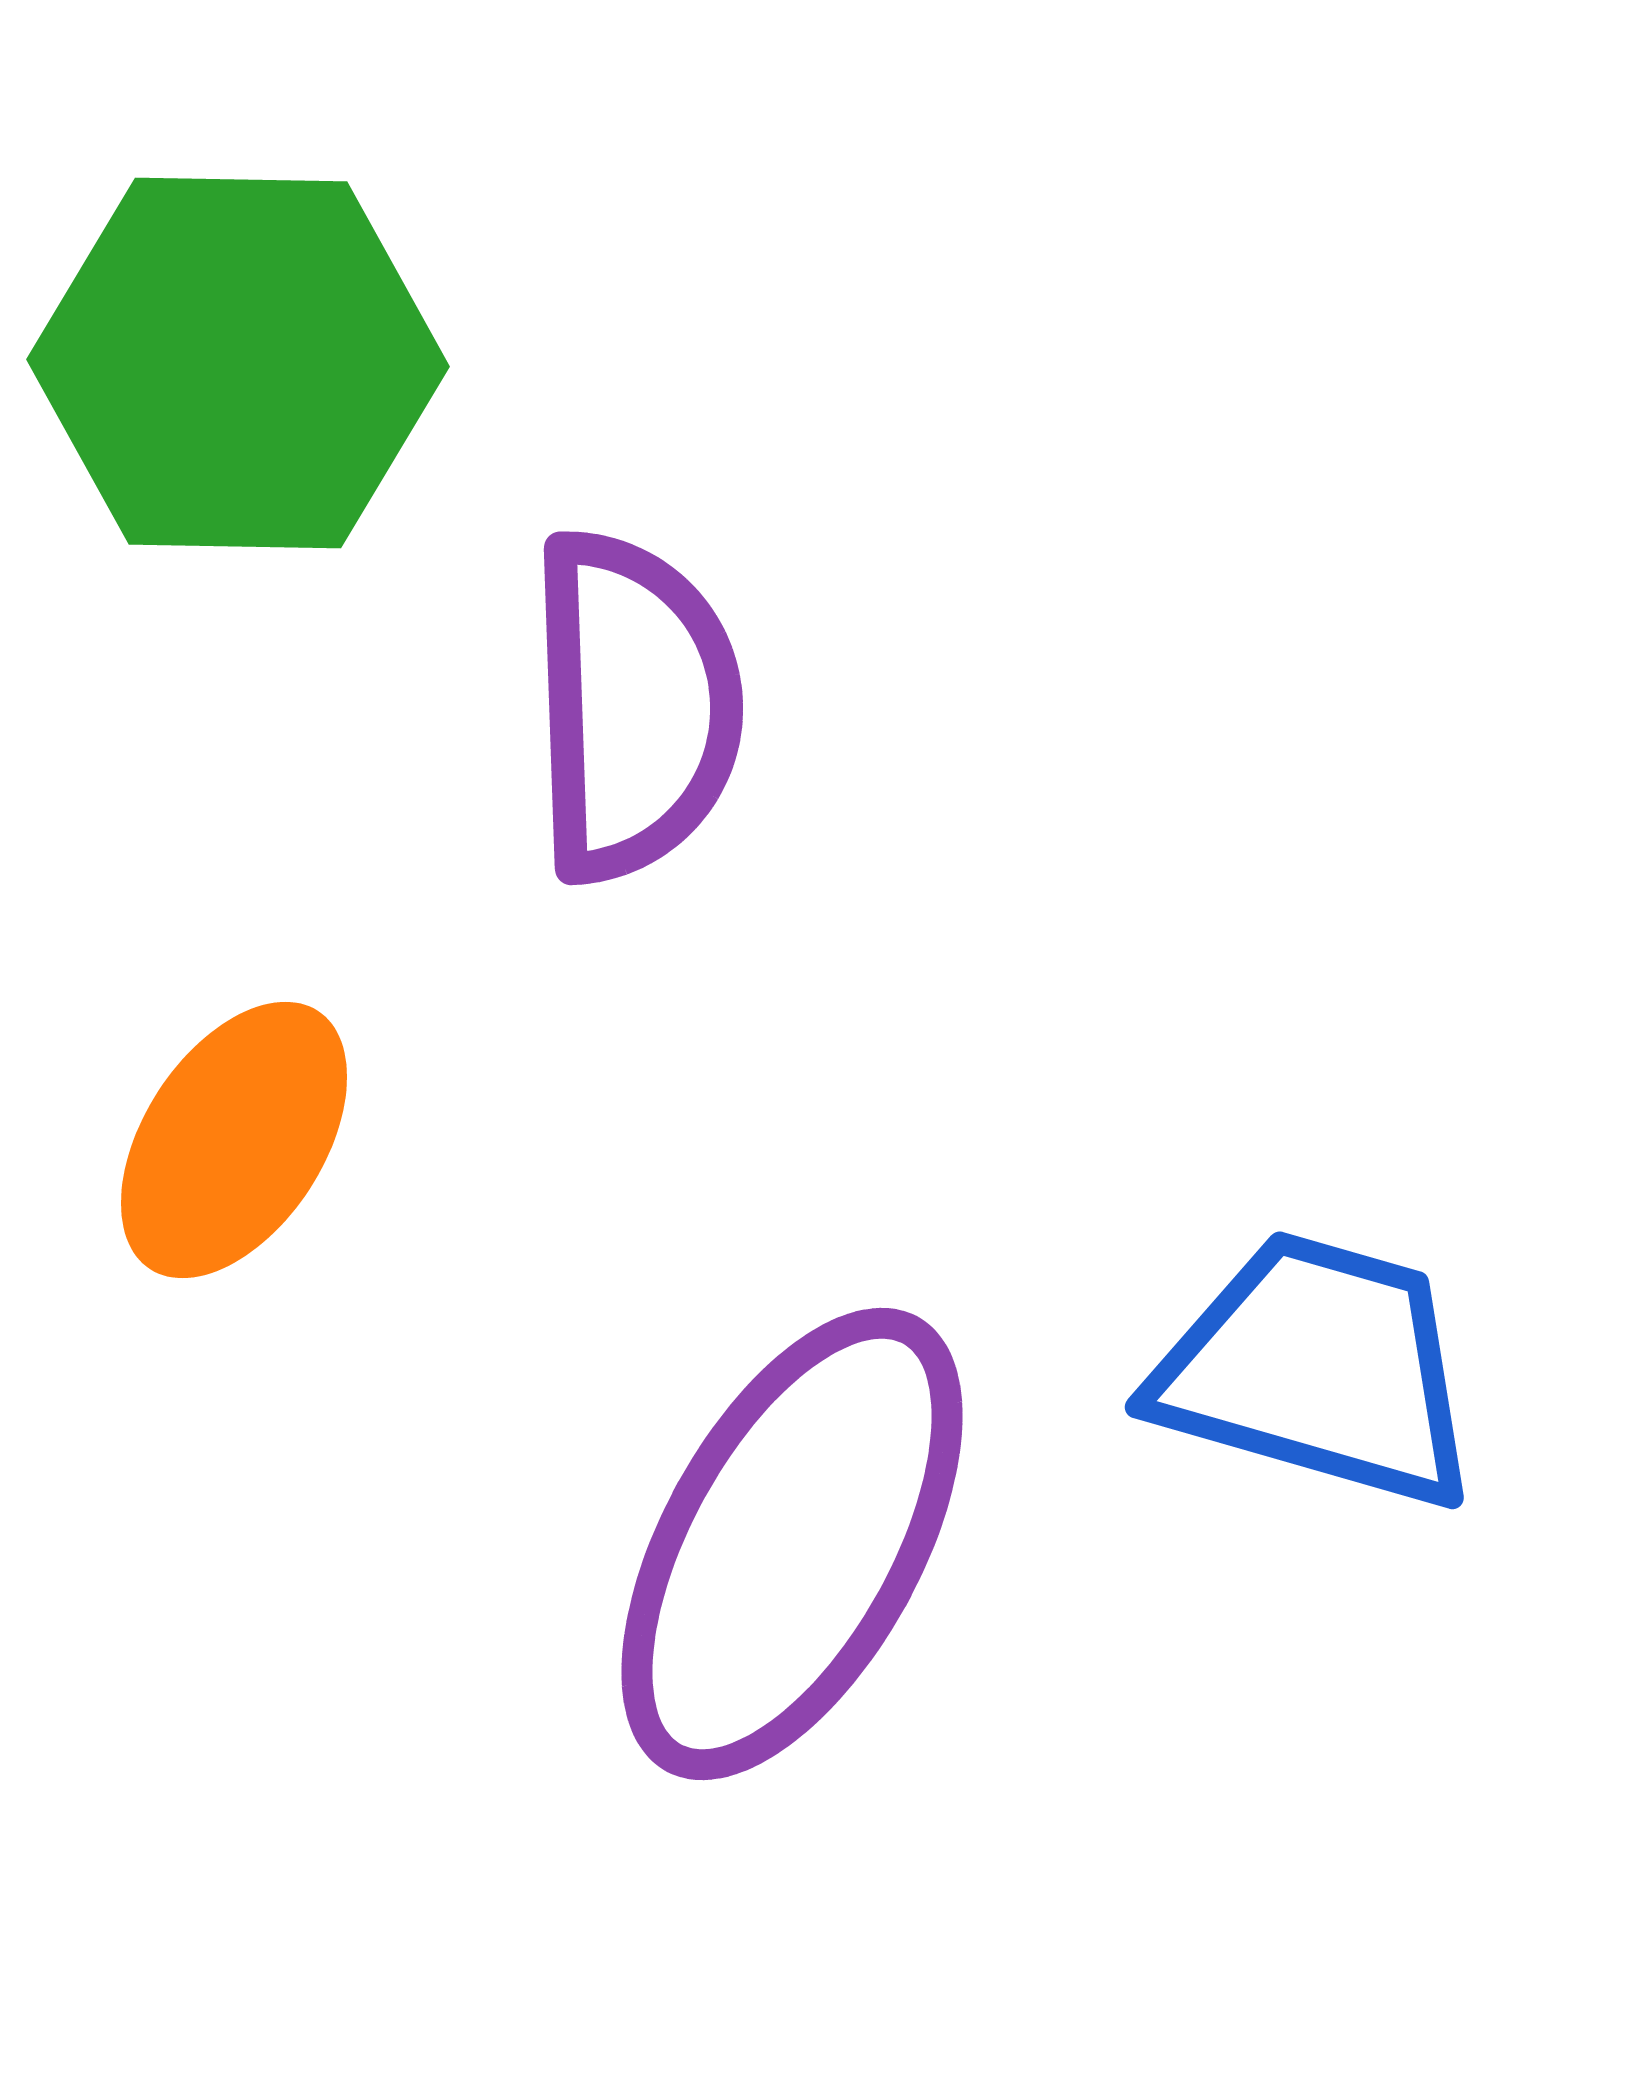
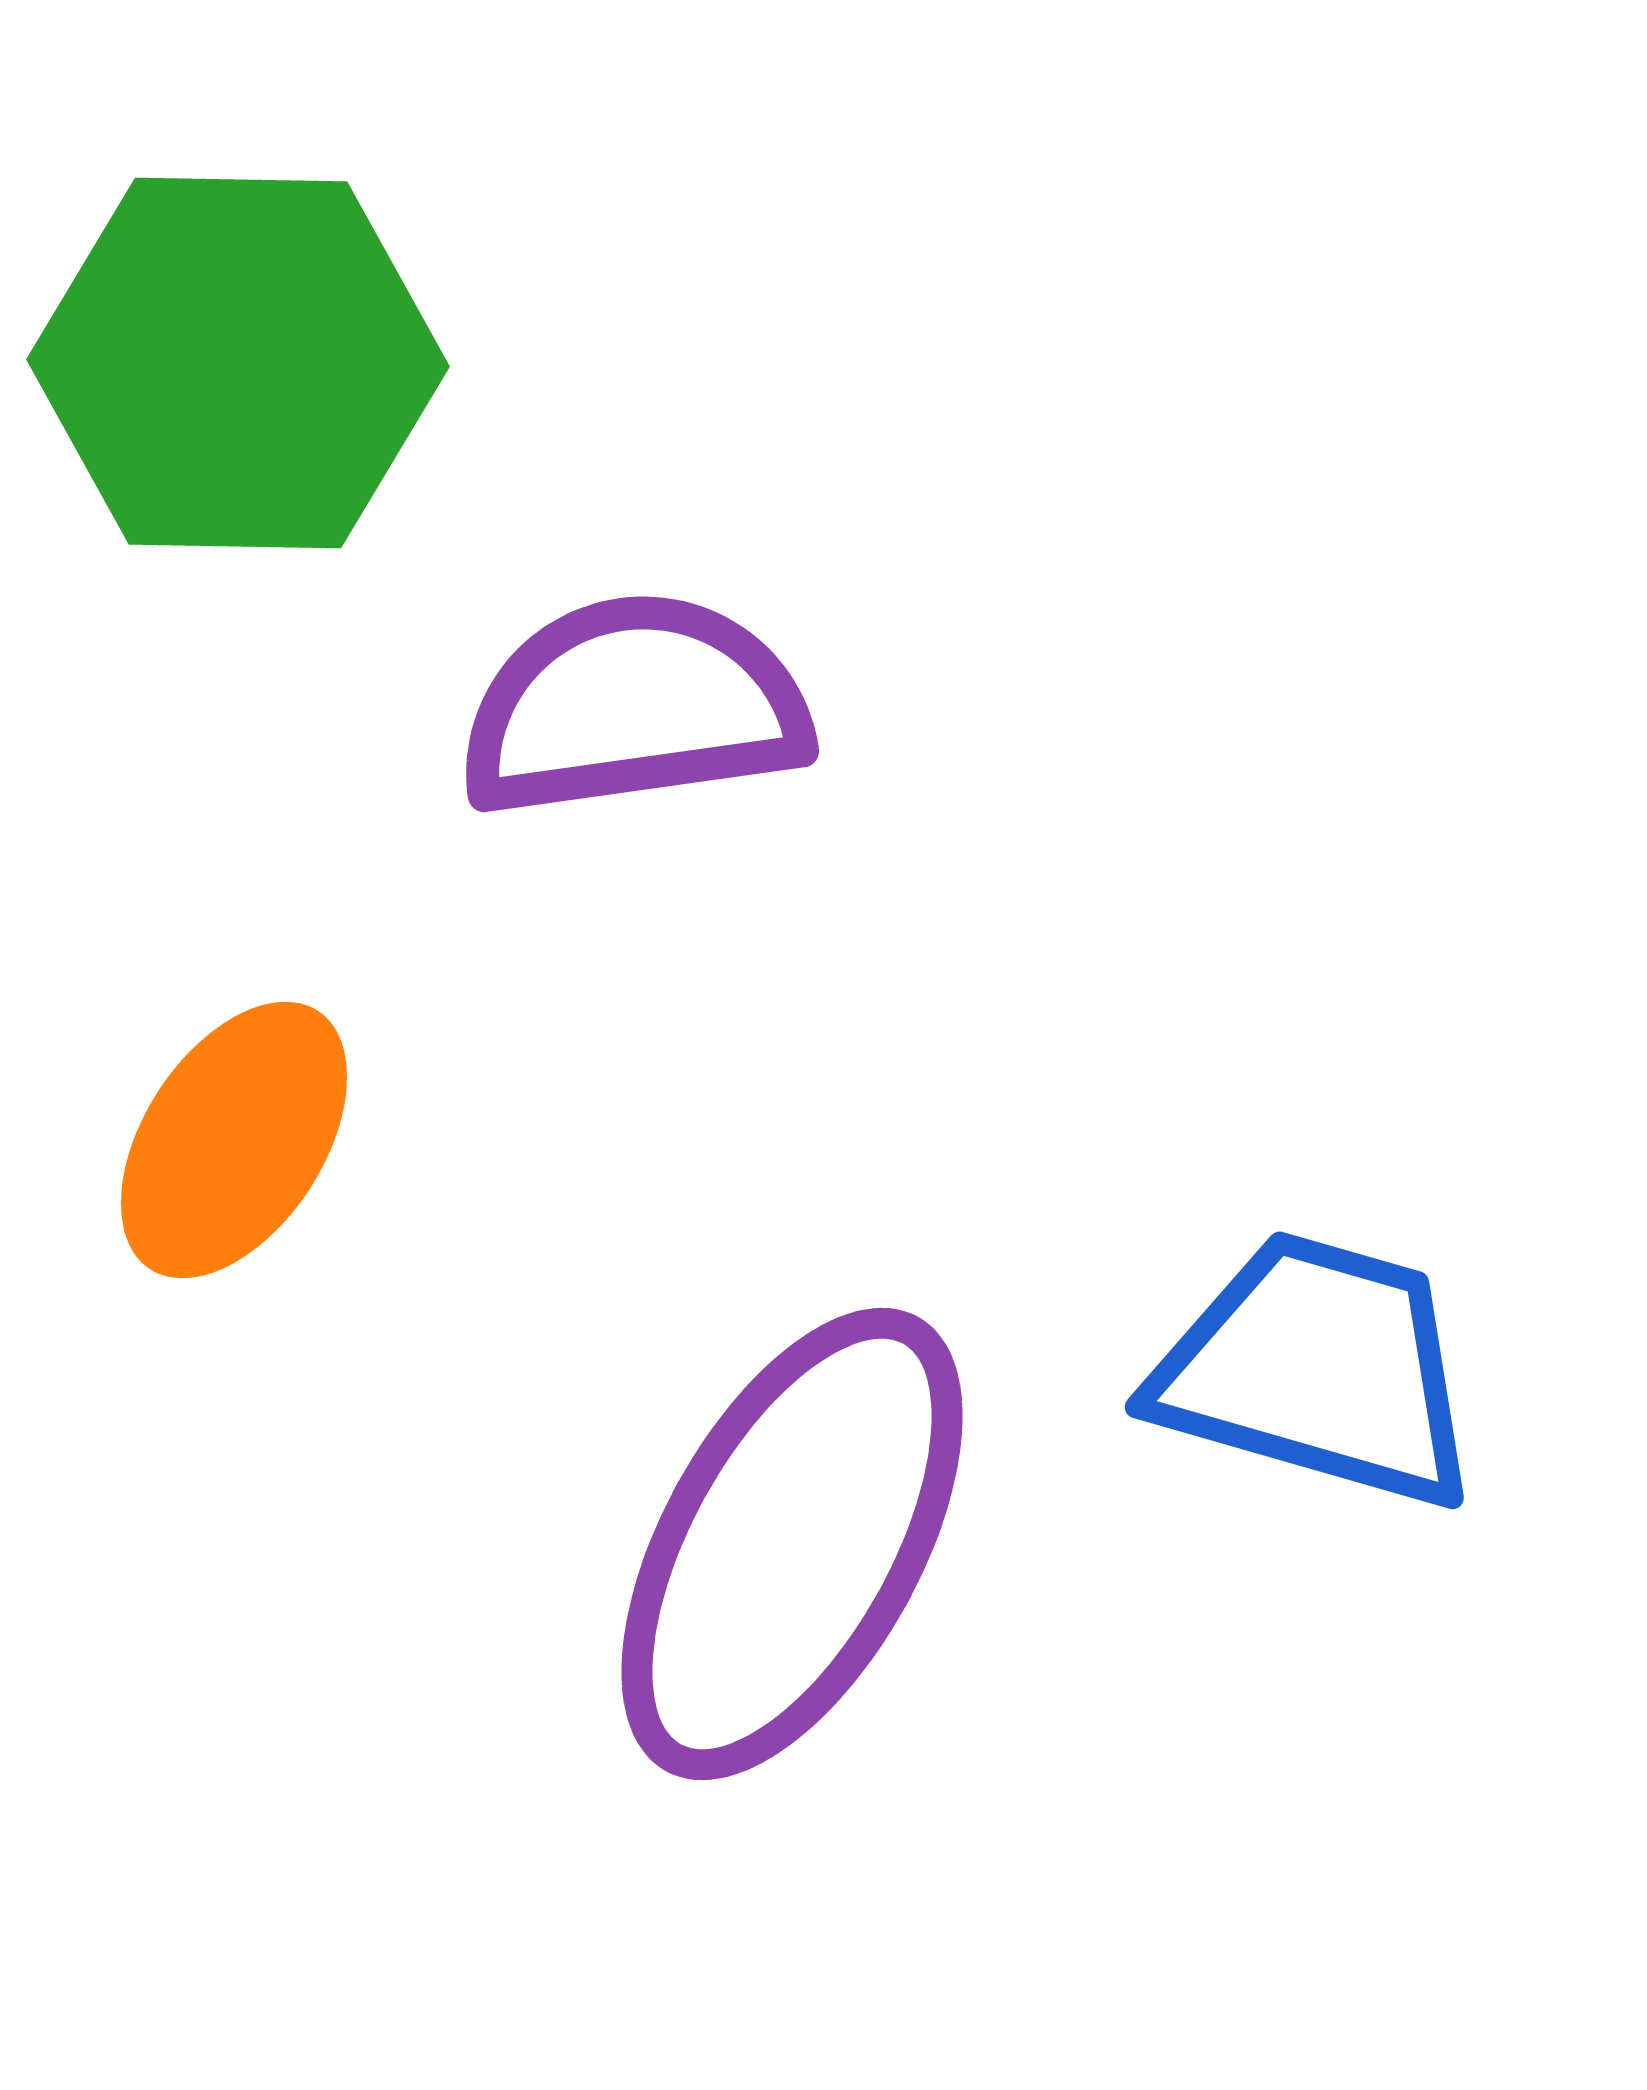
purple semicircle: rotated 96 degrees counterclockwise
